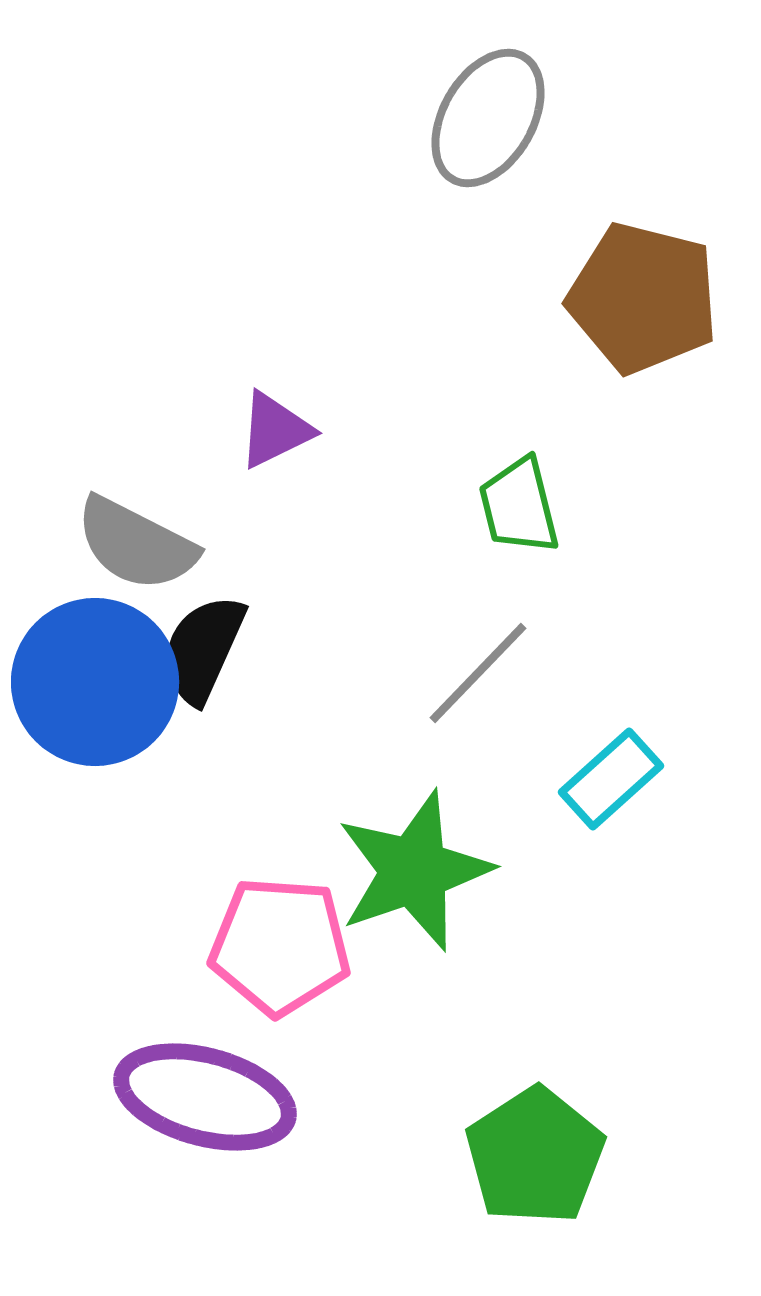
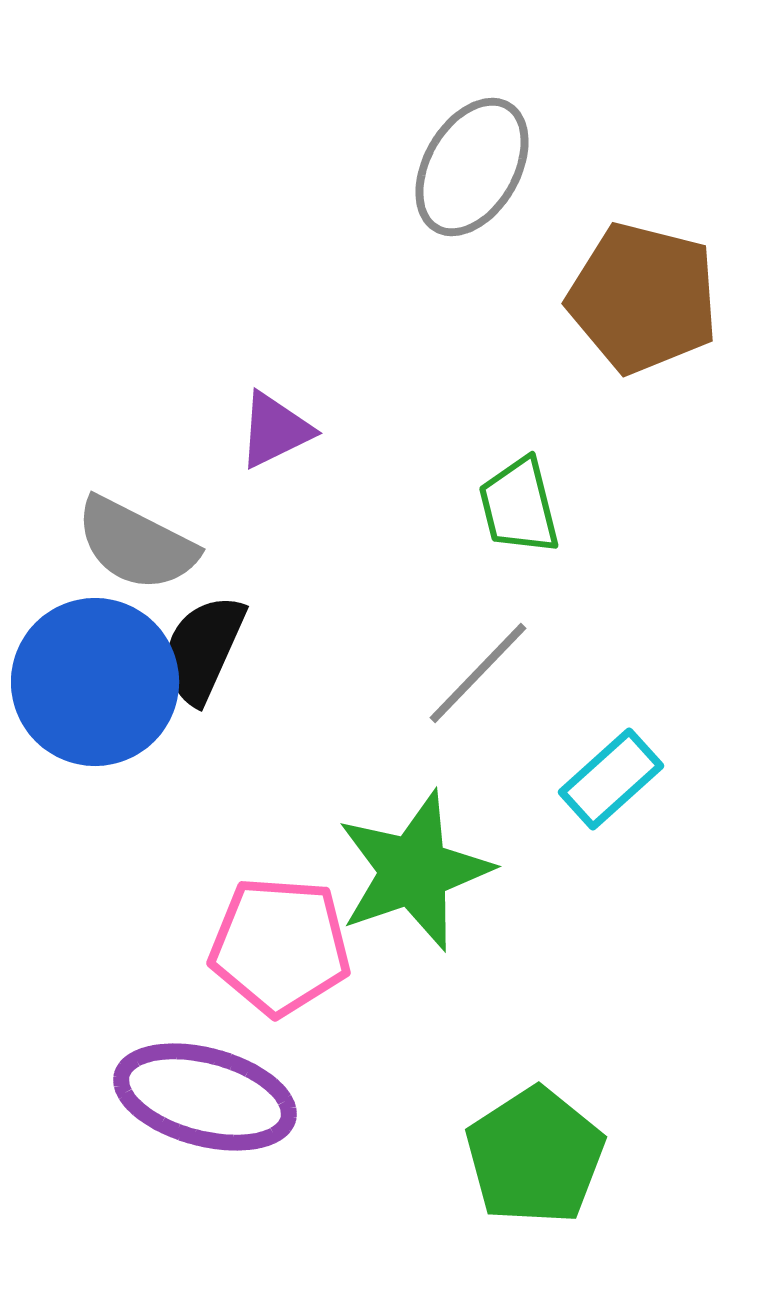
gray ellipse: moved 16 px left, 49 px down
